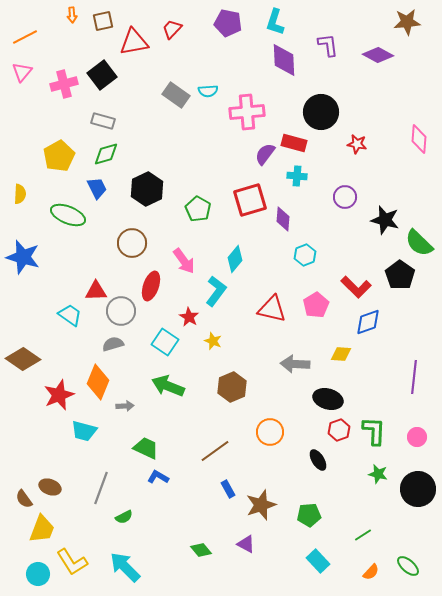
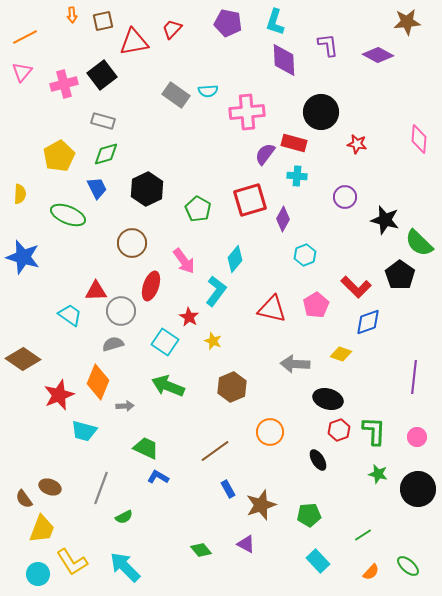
purple diamond at (283, 219): rotated 25 degrees clockwise
yellow diamond at (341, 354): rotated 15 degrees clockwise
